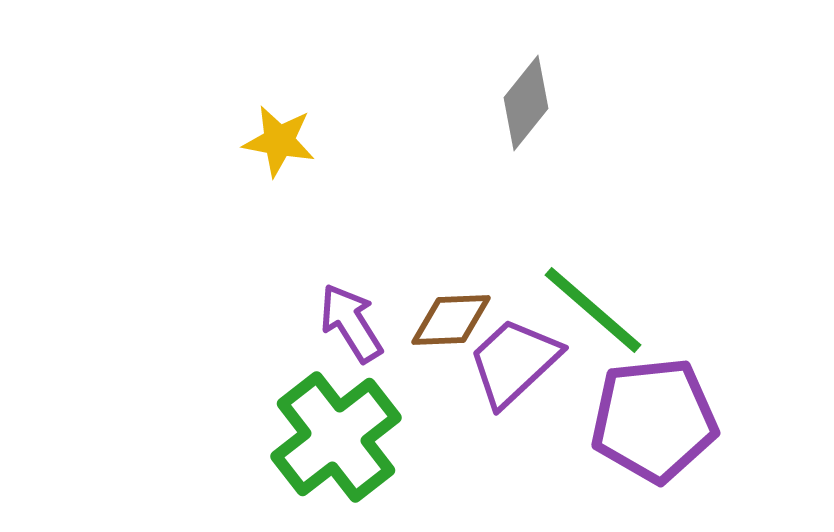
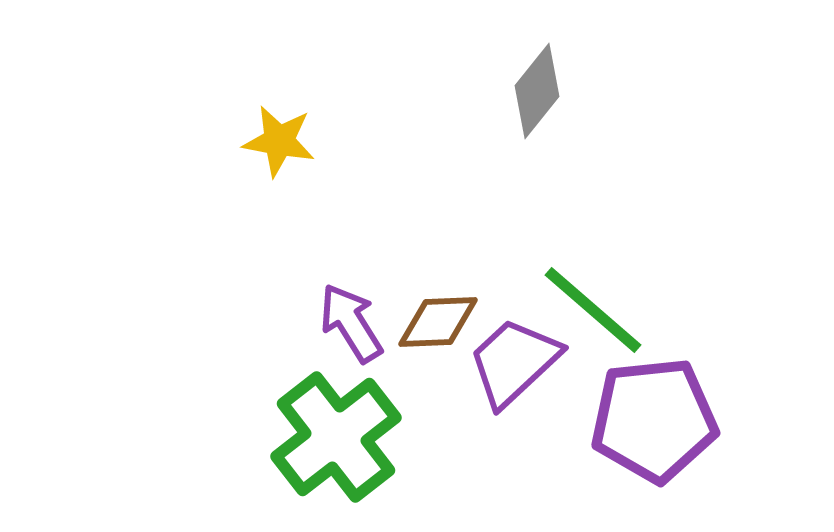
gray diamond: moved 11 px right, 12 px up
brown diamond: moved 13 px left, 2 px down
